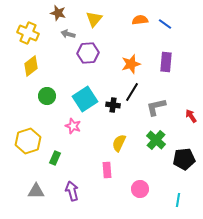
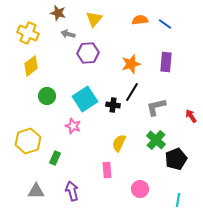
black pentagon: moved 8 px left; rotated 15 degrees counterclockwise
